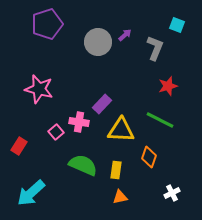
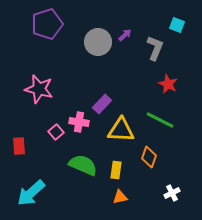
red star: moved 2 px up; rotated 30 degrees counterclockwise
red rectangle: rotated 36 degrees counterclockwise
